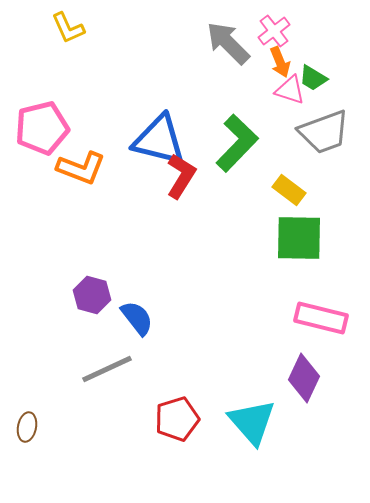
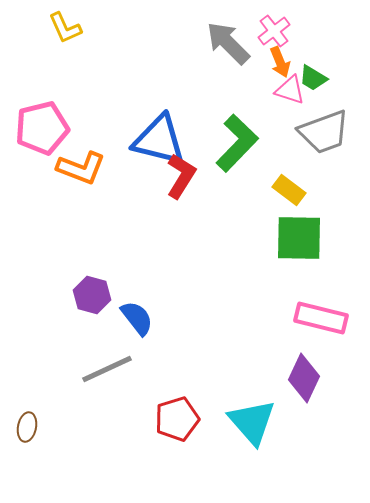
yellow L-shape: moved 3 px left
